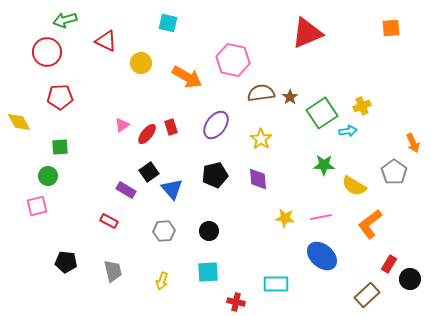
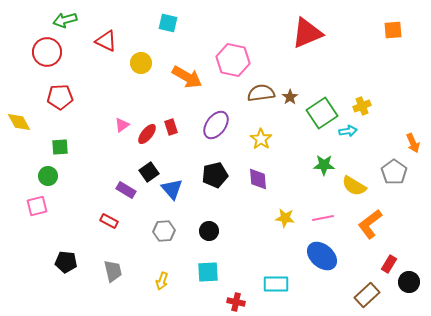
orange square at (391, 28): moved 2 px right, 2 px down
pink line at (321, 217): moved 2 px right, 1 px down
black circle at (410, 279): moved 1 px left, 3 px down
